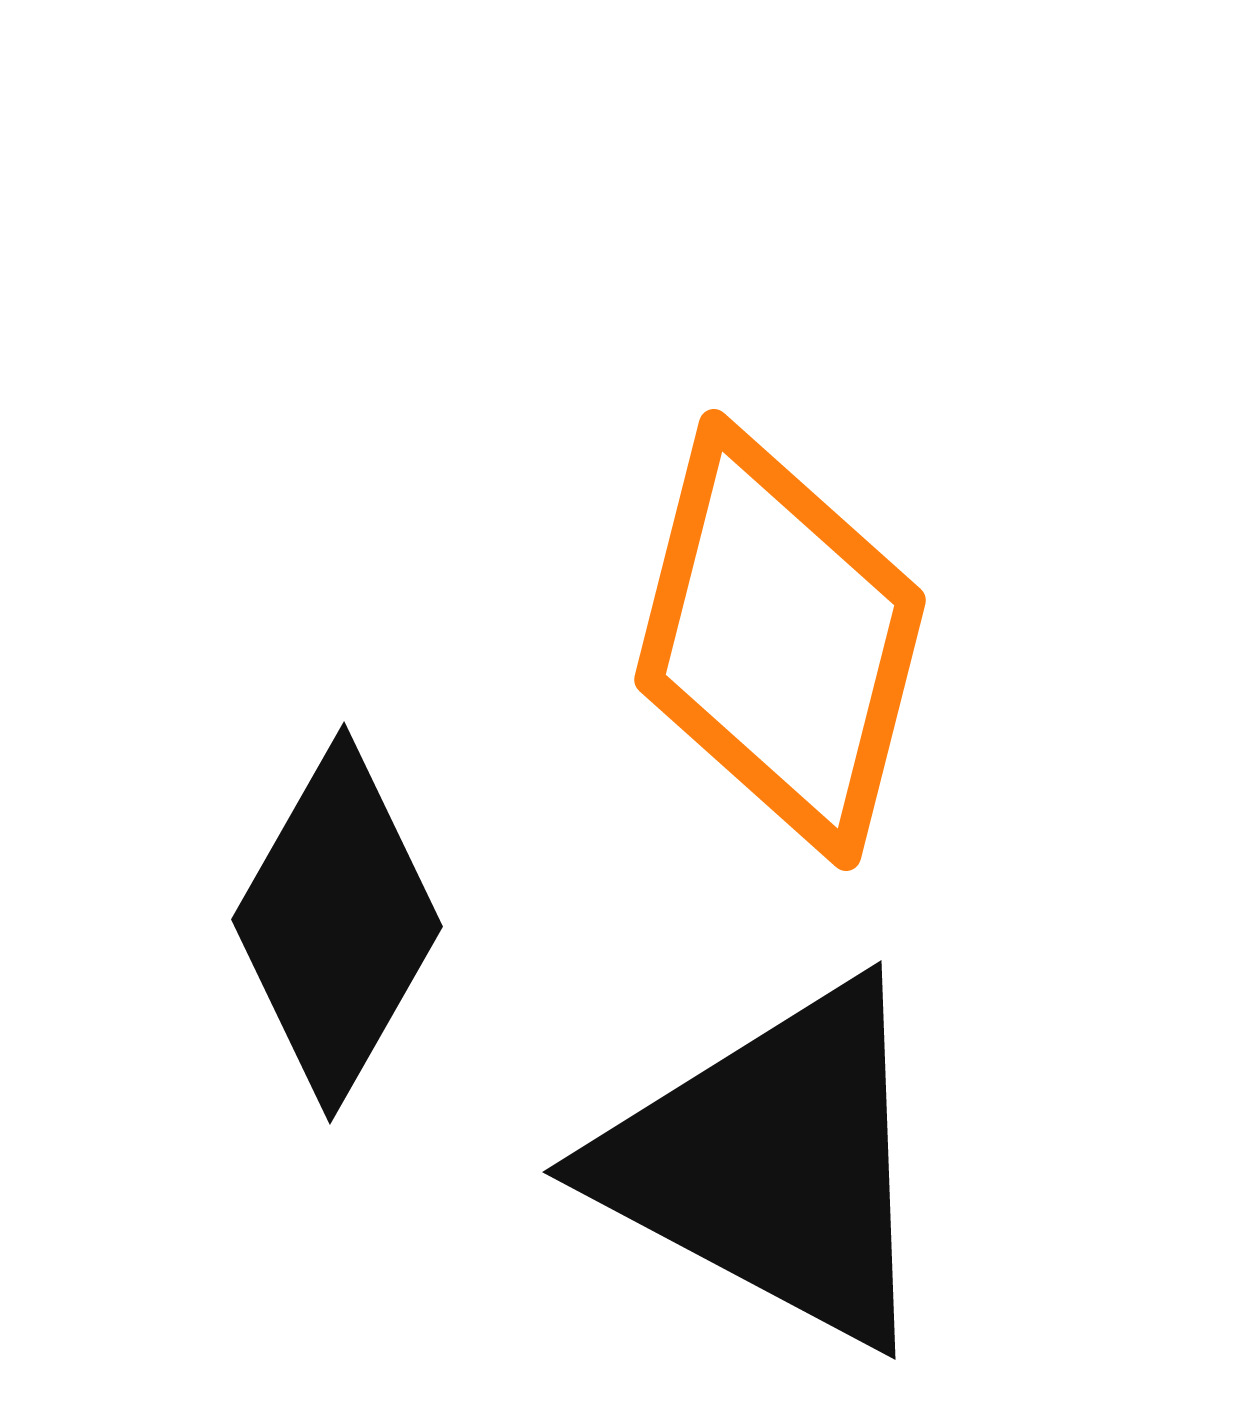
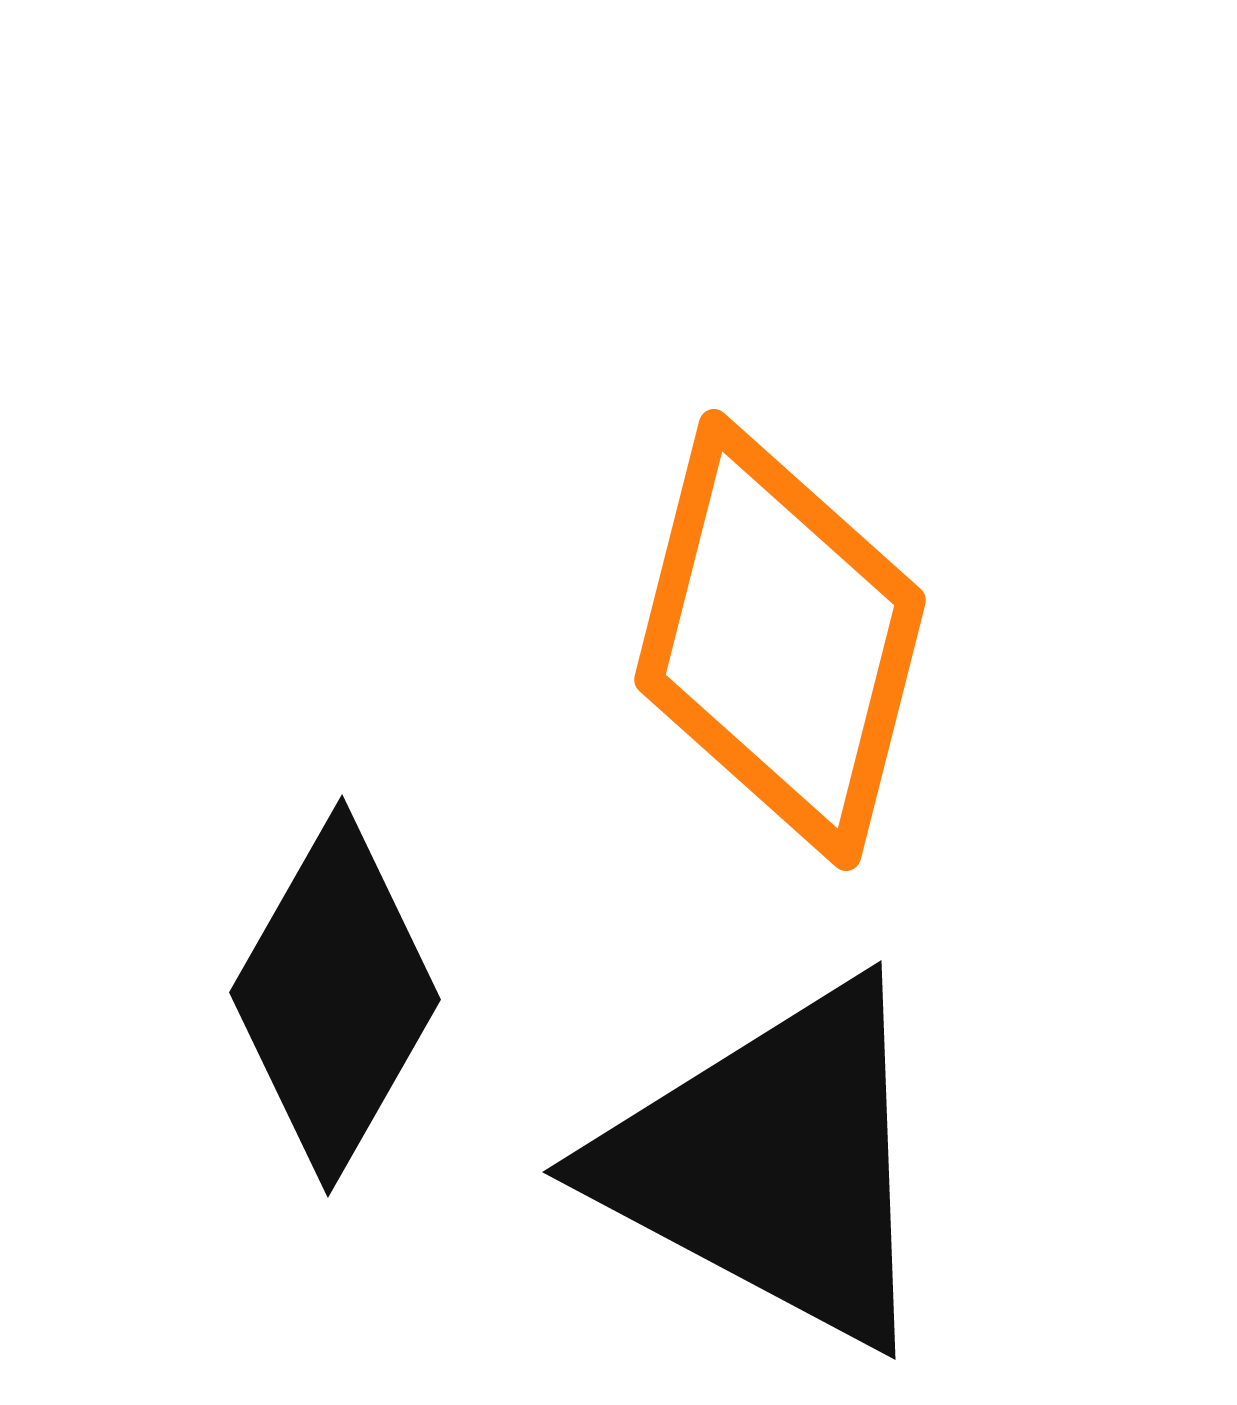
black diamond: moved 2 px left, 73 px down
